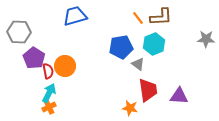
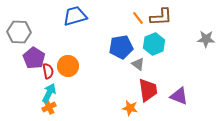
orange circle: moved 3 px right
purple triangle: rotated 18 degrees clockwise
